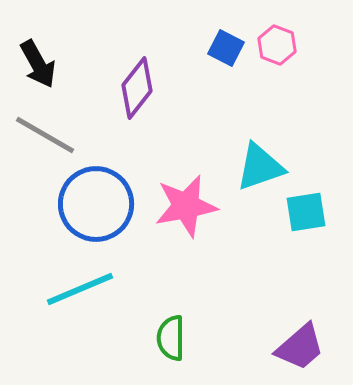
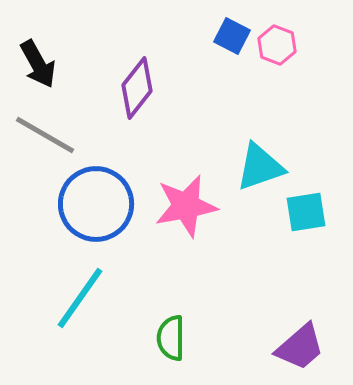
blue square: moved 6 px right, 12 px up
cyan line: moved 9 px down; rotated 32 degrees counterclockwise
